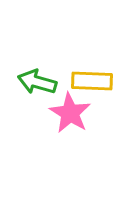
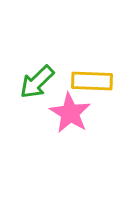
green arrow: rotated 60 degrees counterclockwise
